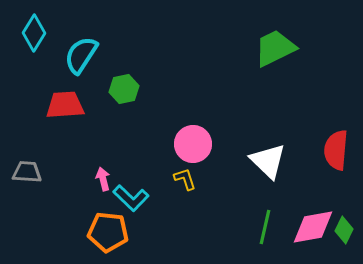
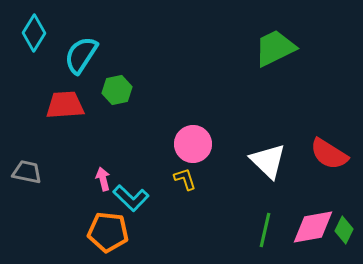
green hexagon: moved 7 px left, 1 px down
red semicircle: moved 7 px left, 4 px down; rotated 63 degrees counterclockwise
gray trapezoid: rotated 8 degrees clockwise
green line: moved 3 px down
